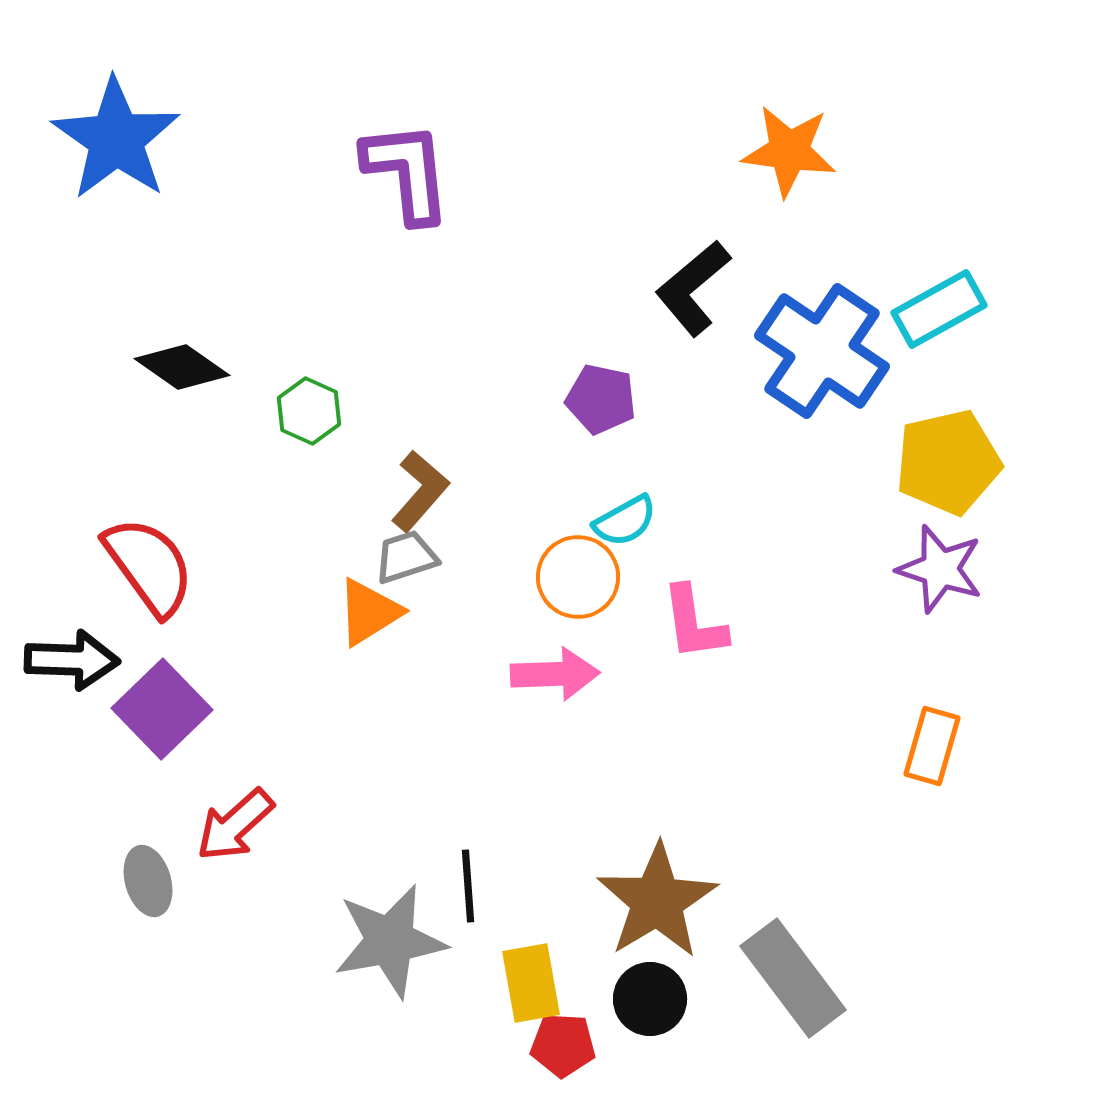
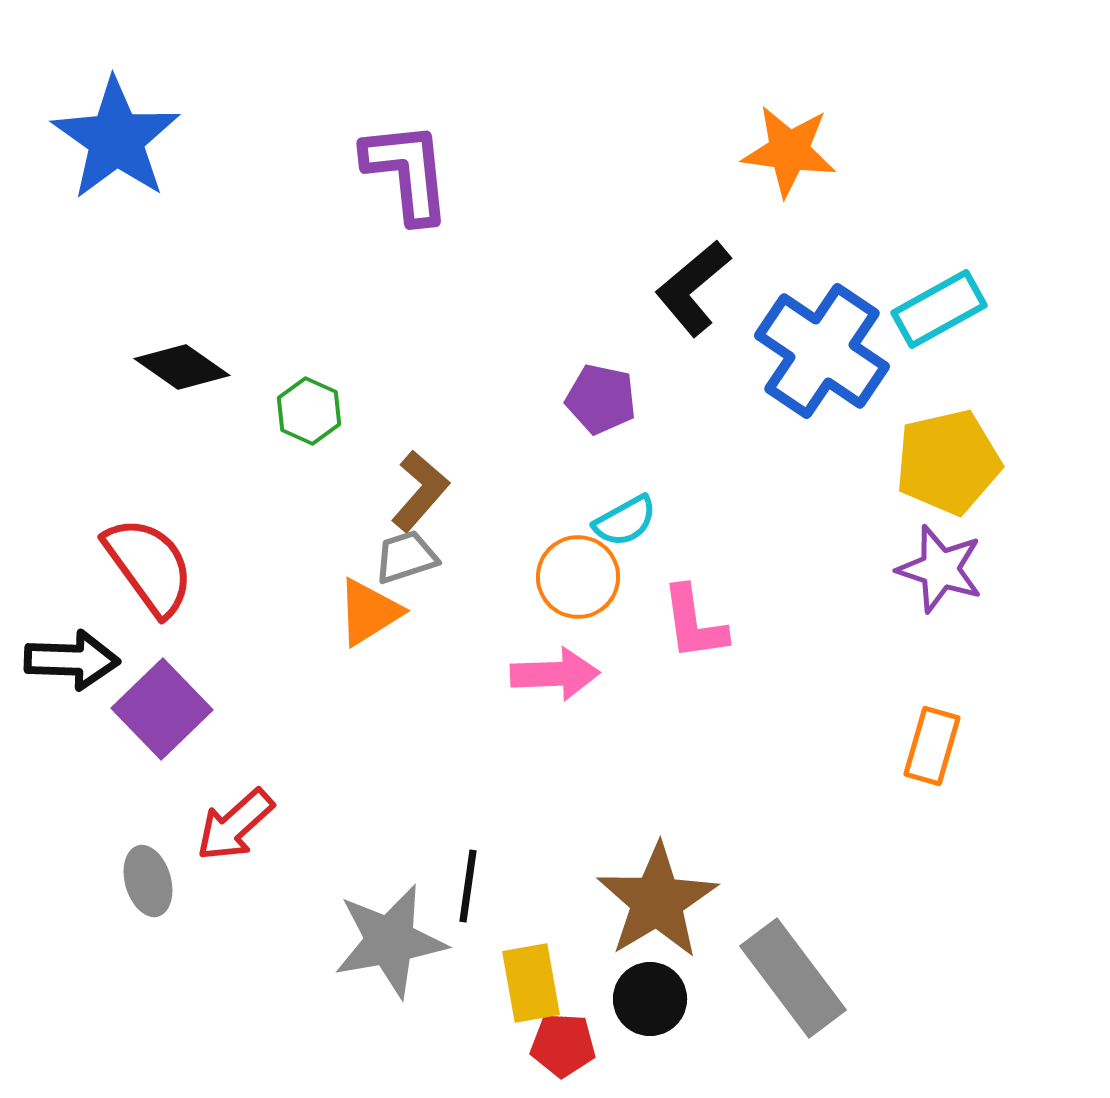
black line: rotated 12 degrees clockwise
